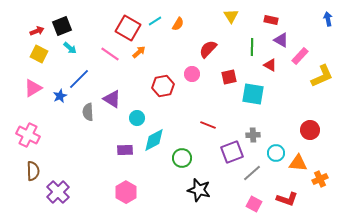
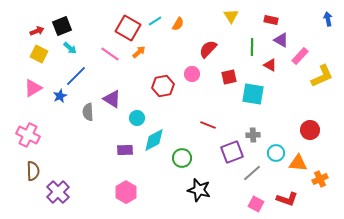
blue line at (79, 79): moved 3 px left, 3 px up
pink square at (254, 204): moved 2 px right
